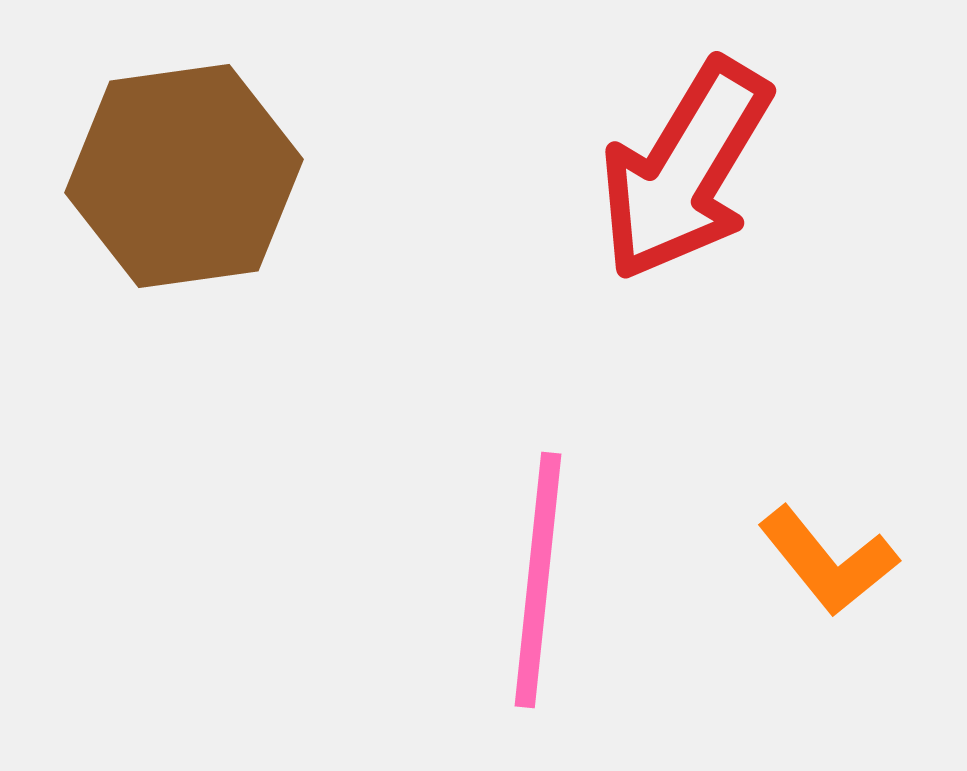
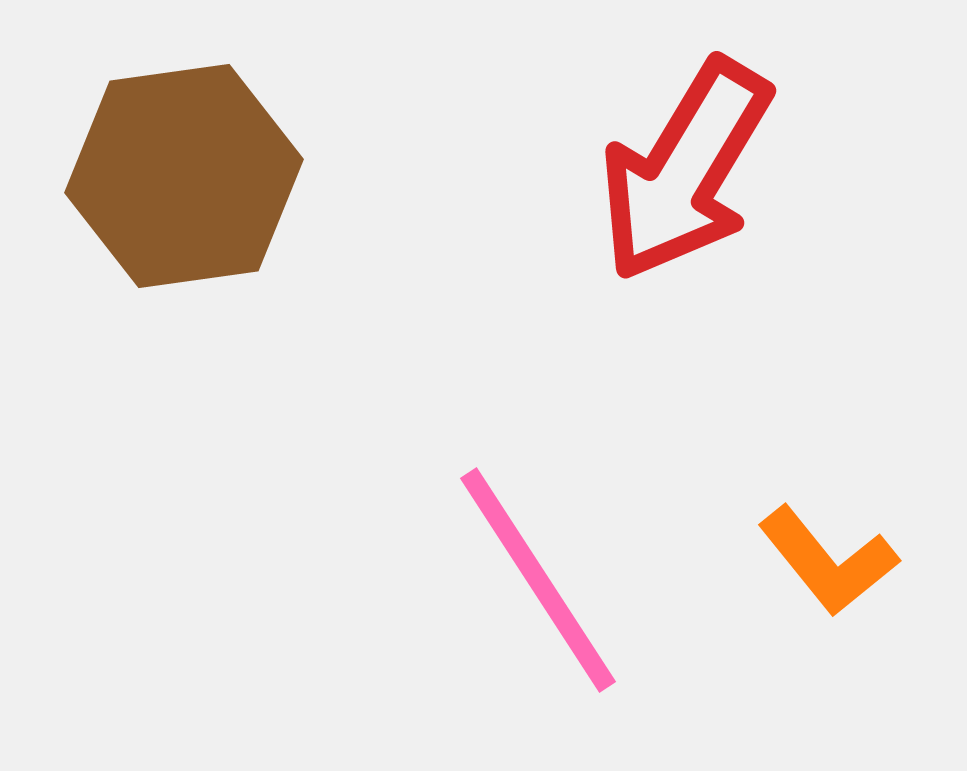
pink line: rotated 39 degrees counterclockwise
